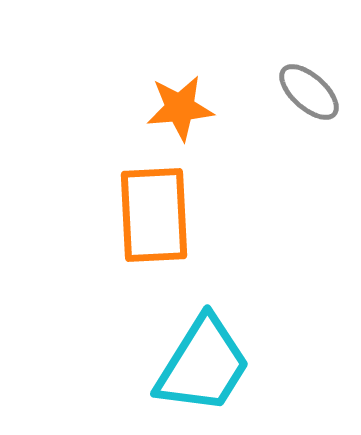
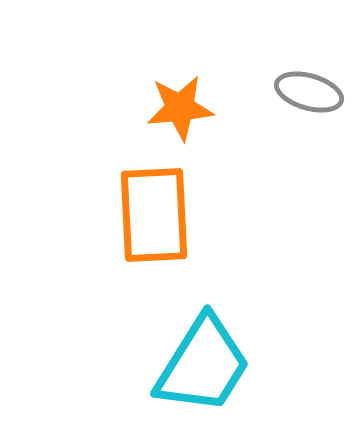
gray ellipse: rotated 26 degrees counterclockwise
